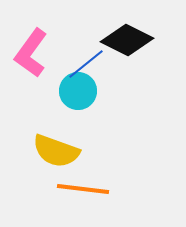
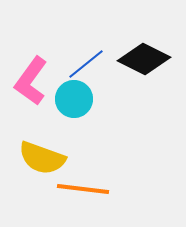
black diamond: moved 17 px right, 19 px down
pink L-shape: moved 28 px down
cyan circle: moved 4 px left, 8 px down
yellow semicircle: moved 14 px left, 7 px down
